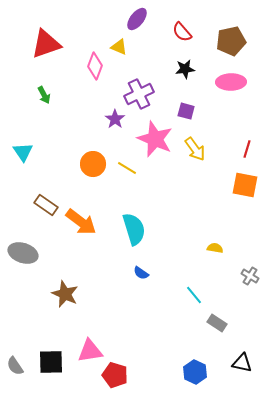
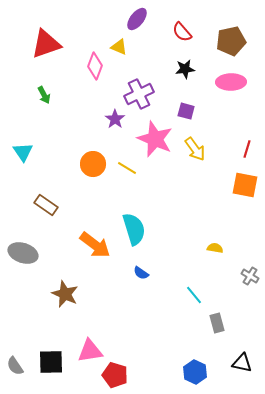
orange arrow: moved 14 px right, 23 px down
gray rectangle: rotated 42 degrees clockwise
